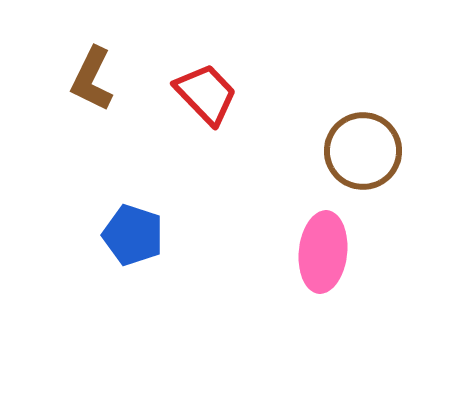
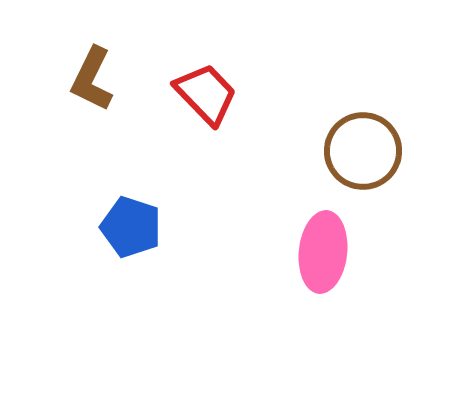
blue pentagon: moved 2 px left, 8 px up
